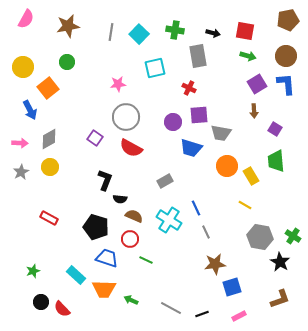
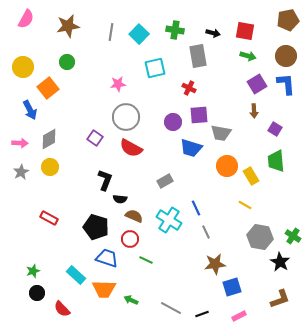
black circle at (41, 302): moved 4 px left, 9 px up
